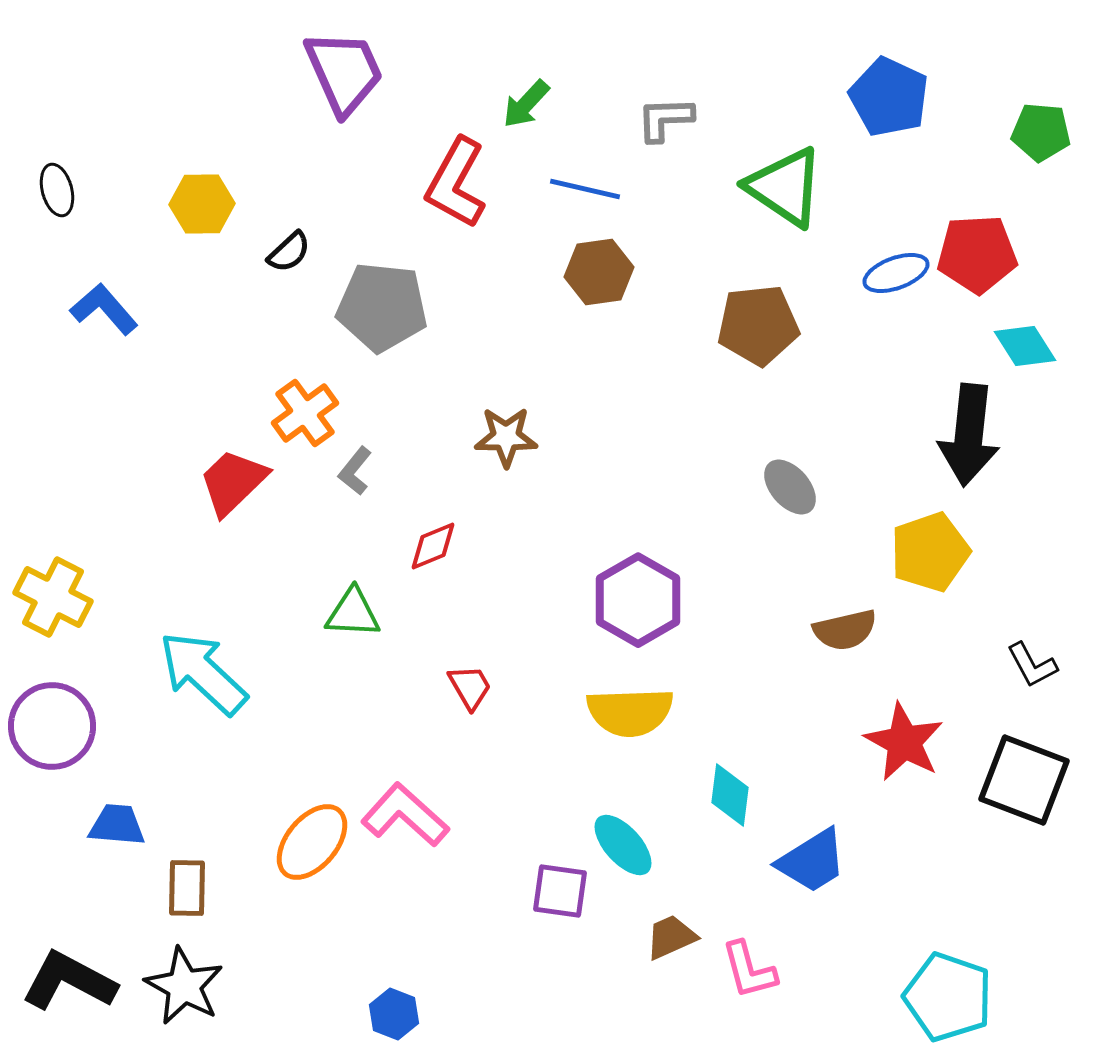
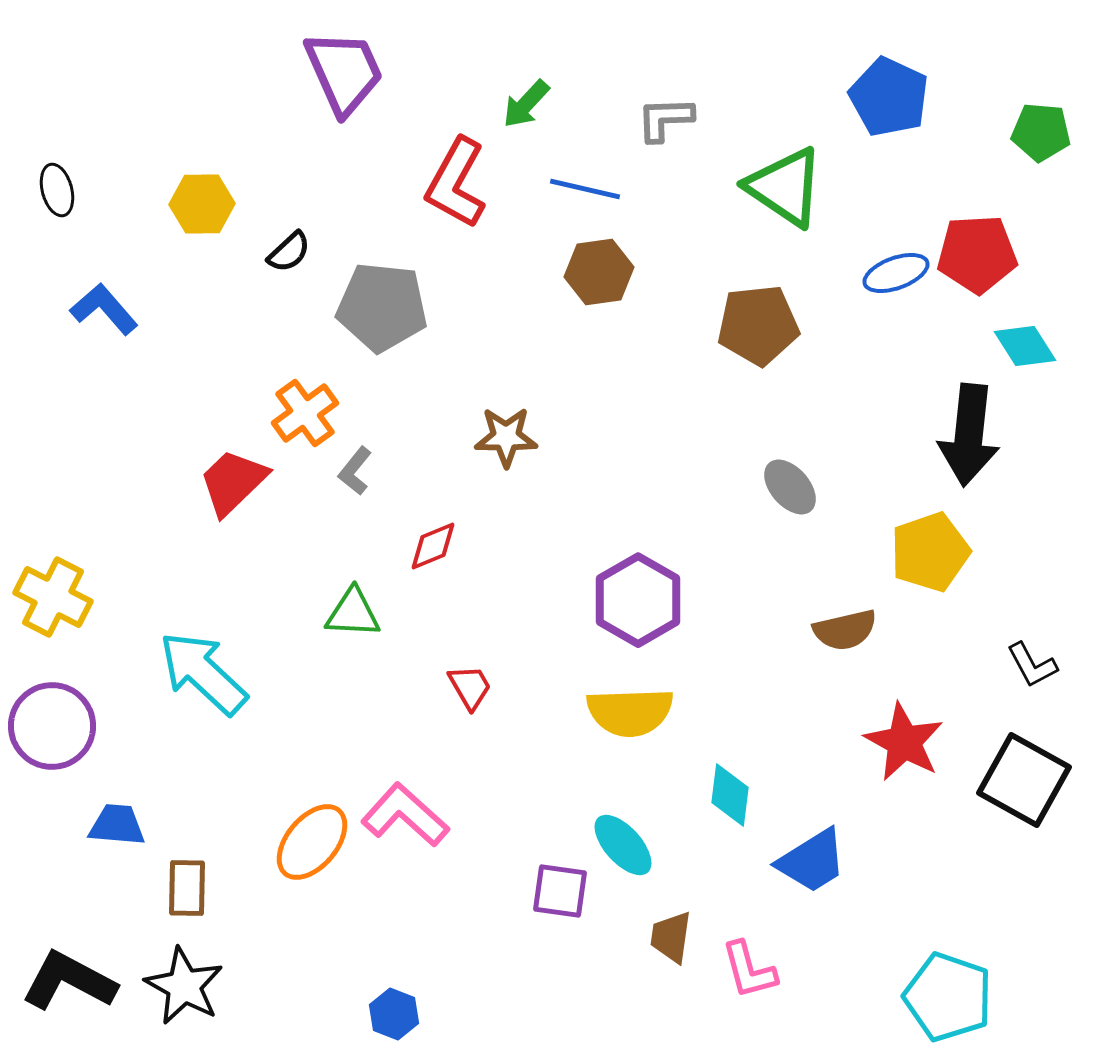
black square at (1024, 780): rotated 8 degrees clockwise
brown trapezoid at (671, 937): rotated 58 degrees counterclockwise
